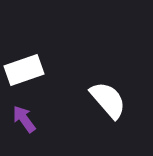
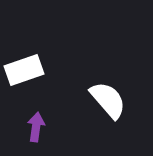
purple arrow: moved 12 px right, 8 px down; rotated 44 degrees clockwise
